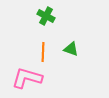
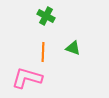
green triangle: moved 2 px right, 1 px up
